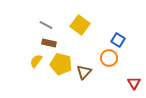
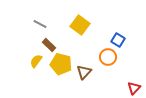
gray line: moved 6 px left, 1 px up
brown rectangle: moved 2 px down; rotated 32 degrees clockwise
orange circle: moved 1 px left, 1 px up
red triangle: moved 5 px down; rotated 16 degrees clockwise
